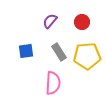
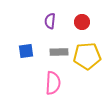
purple semicircle: rotated 35 degrees counterclockwise
gray rectangle: rotated 60 degrees counterclockwise
